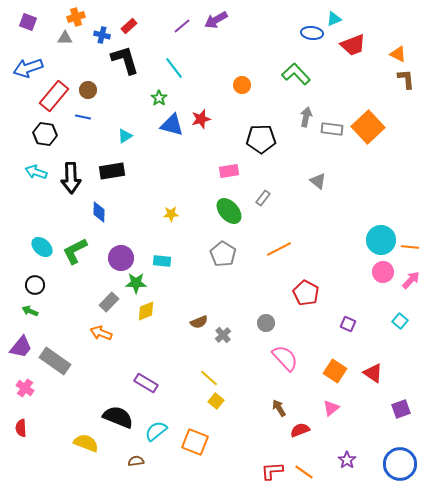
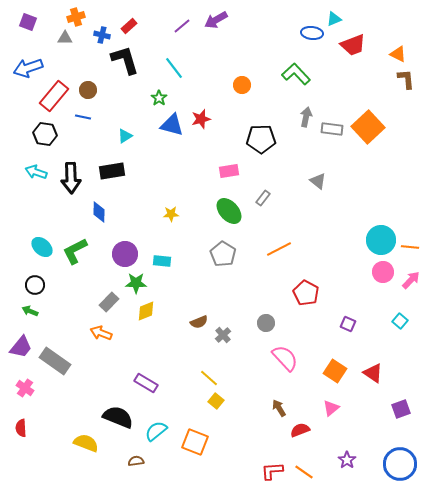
purple circle at (121, 258): moved 4 px right, 4 px up
